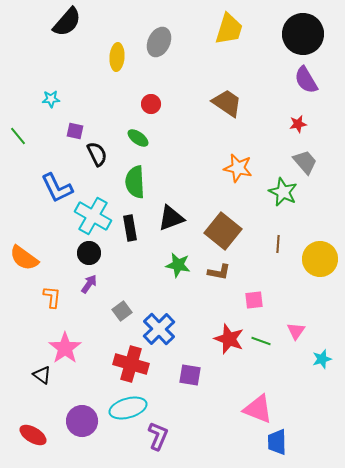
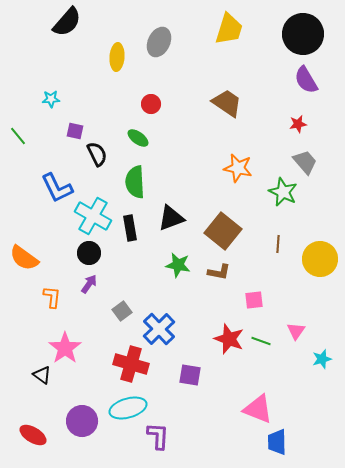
purple L-shape at (158, 436): rotated 20 degrees counterclockwise
